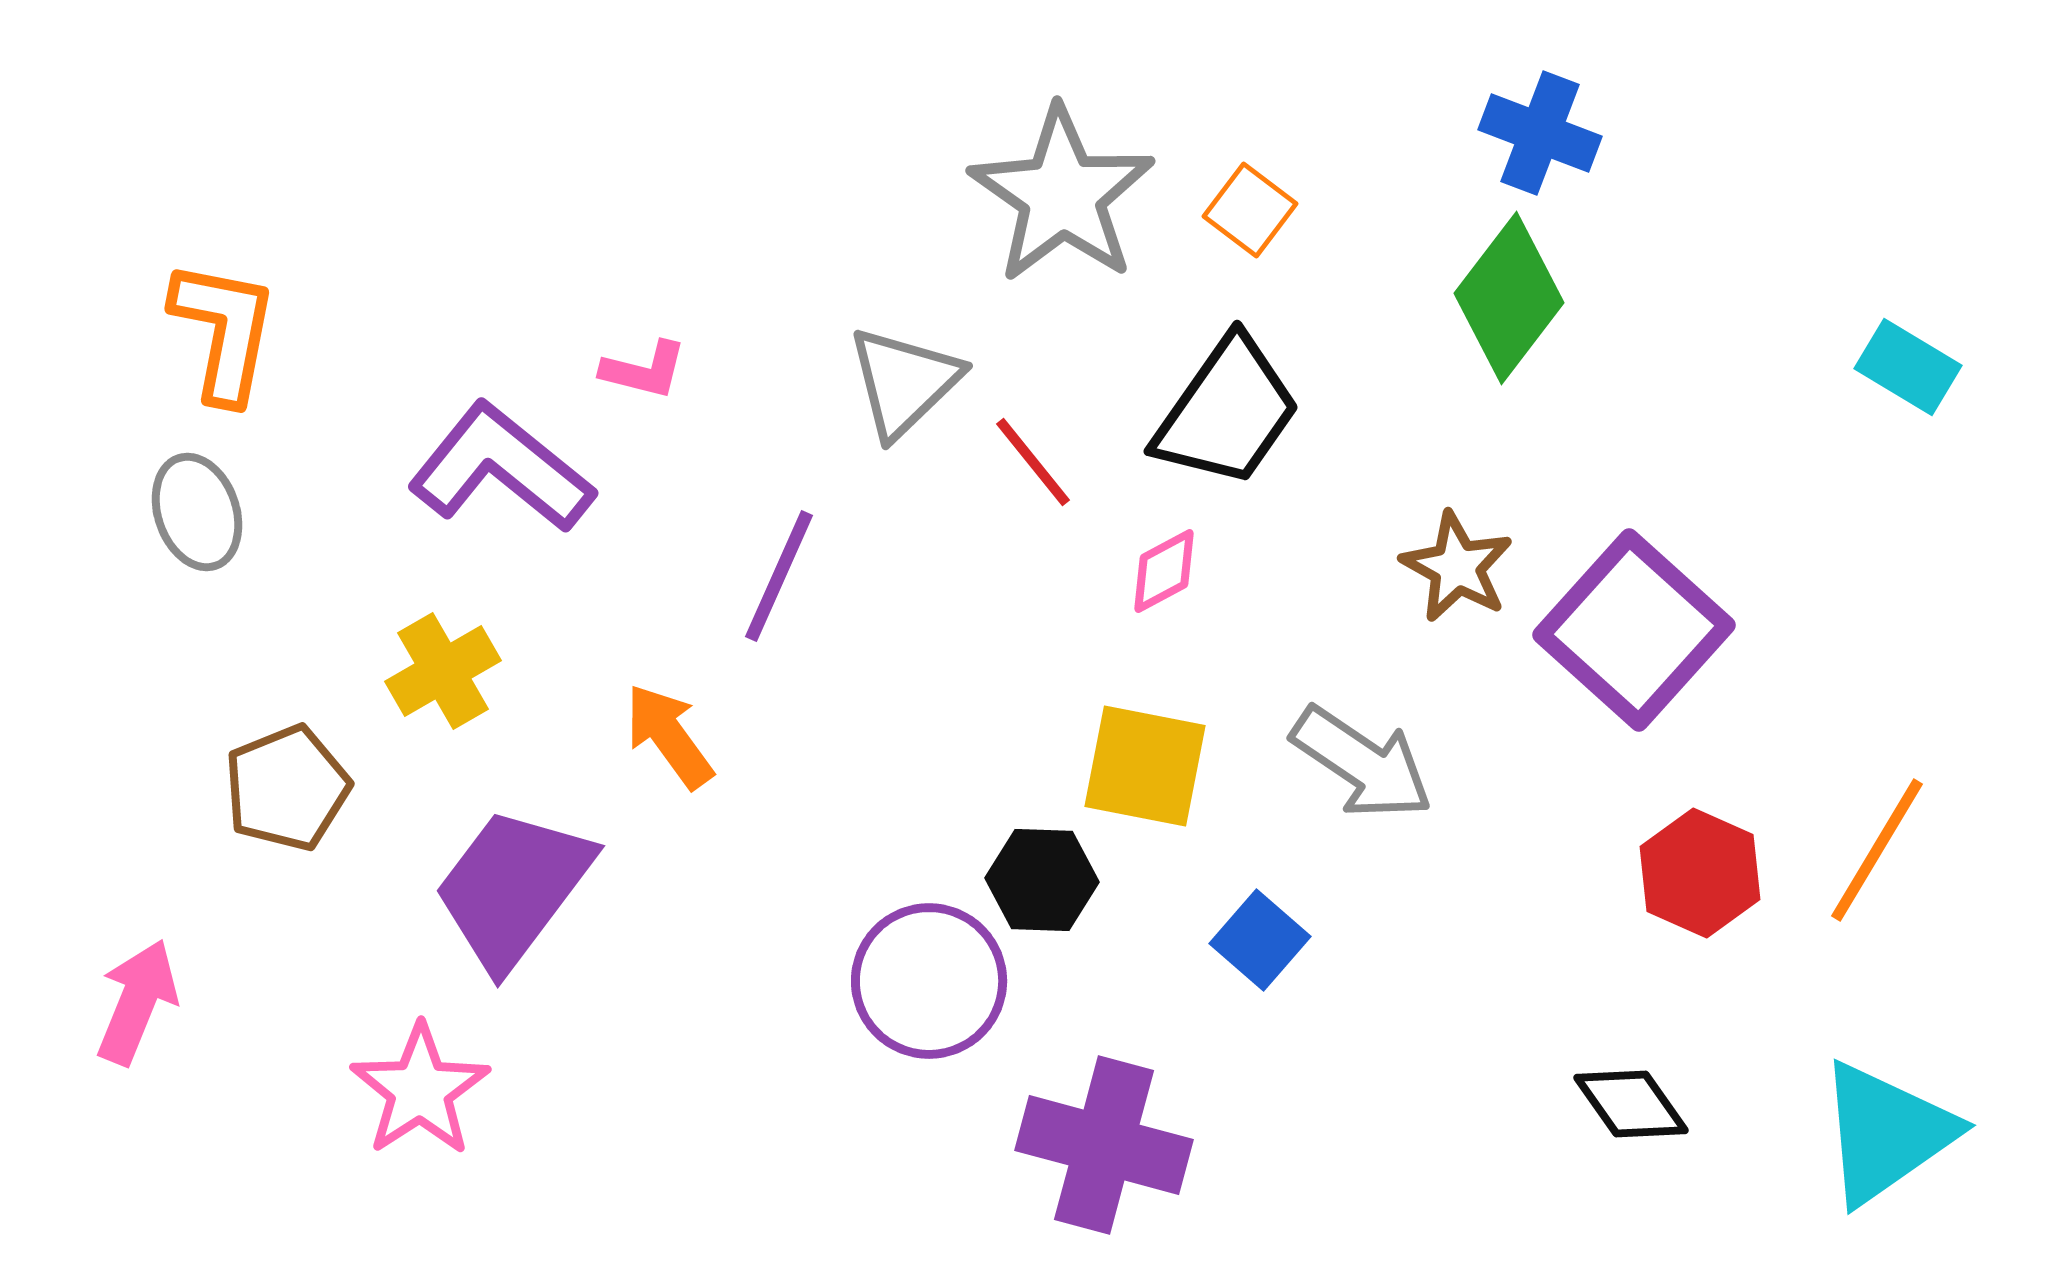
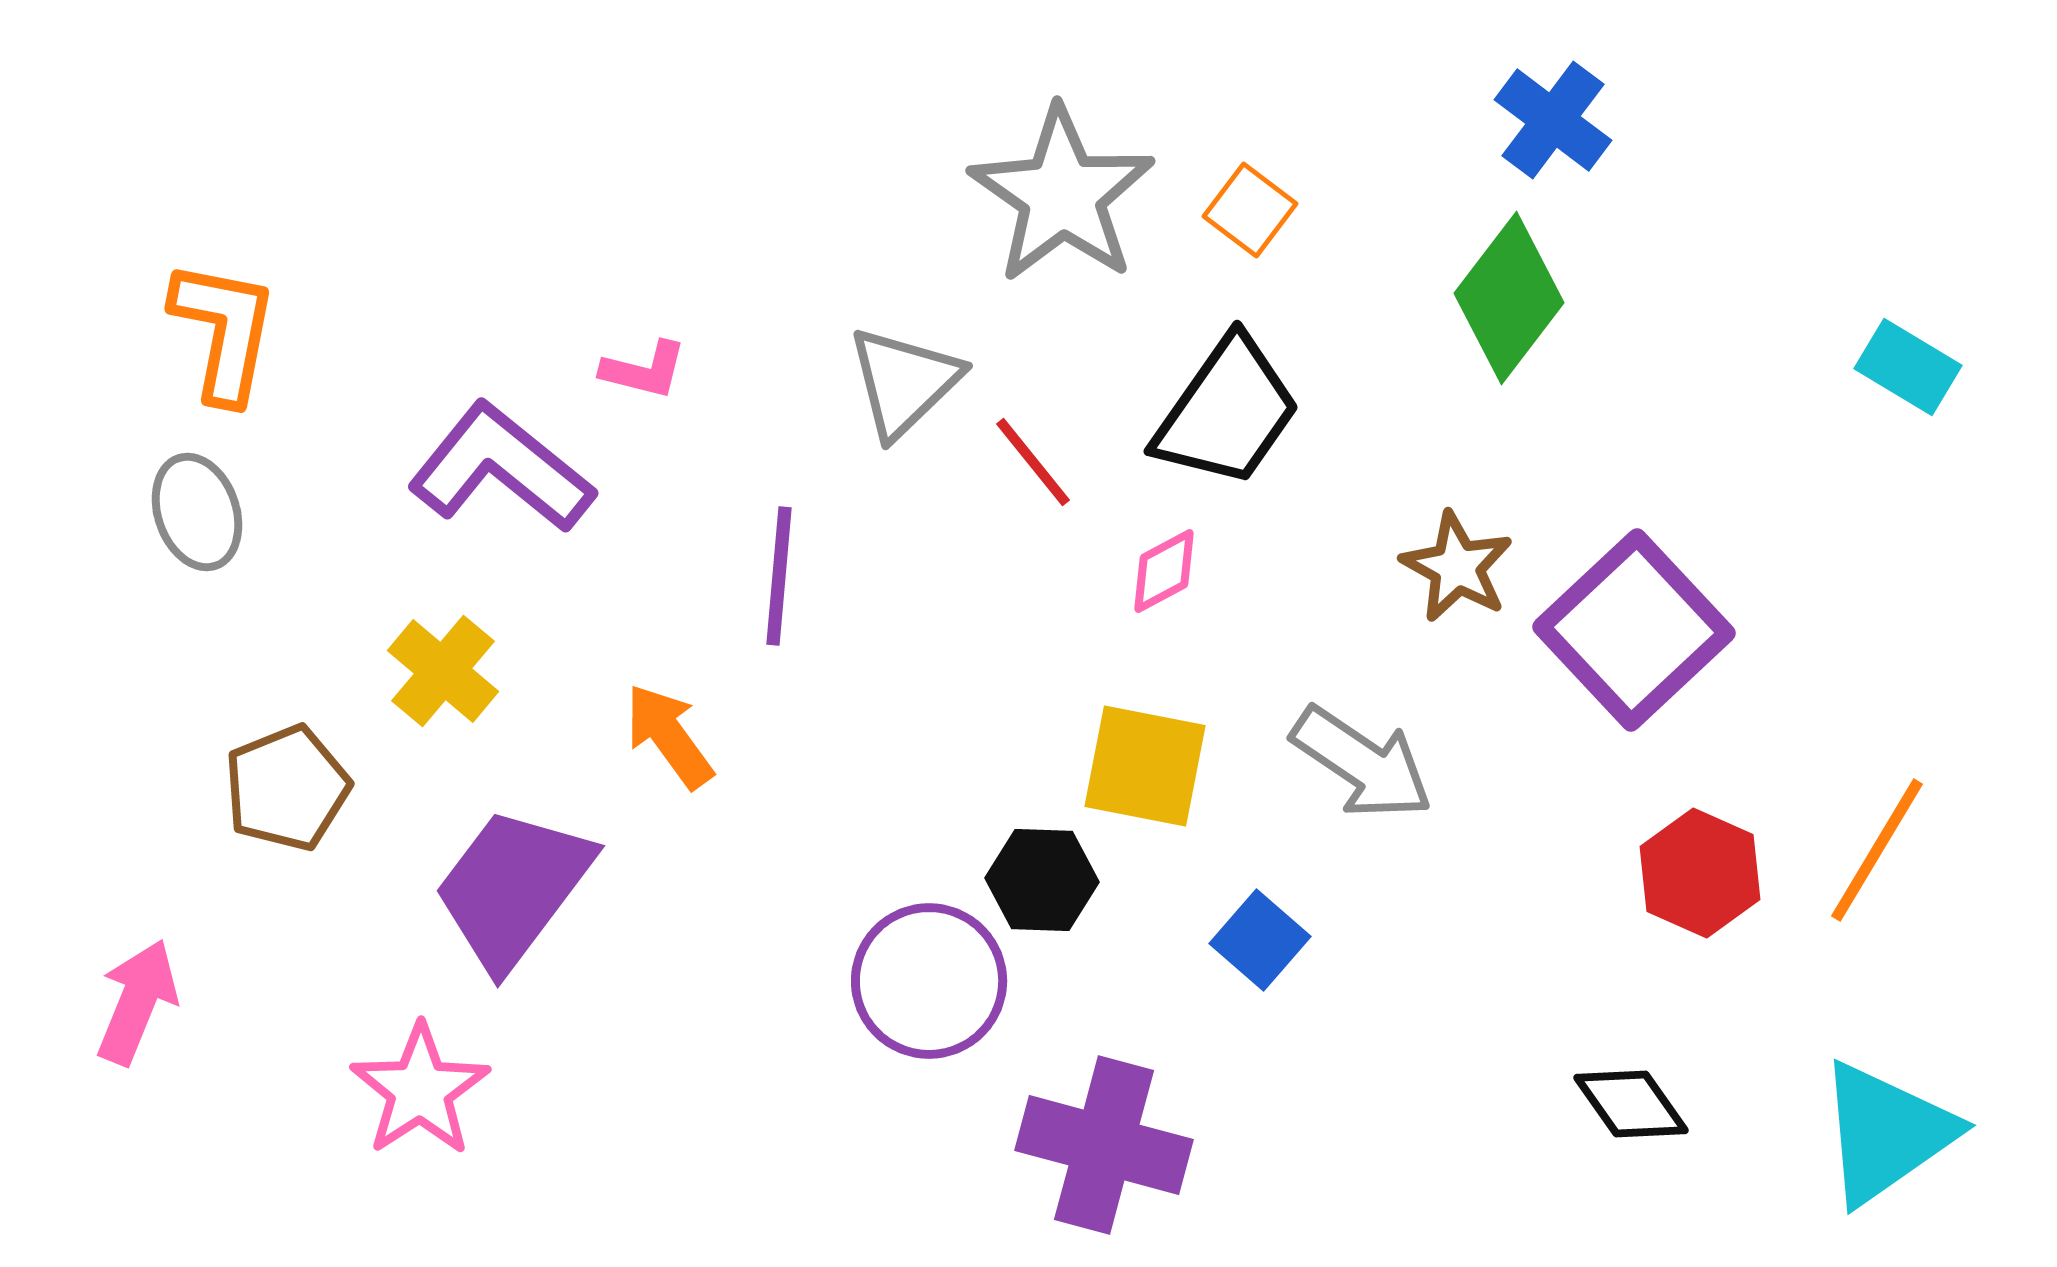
blue cross: moved 13 px right, 13 px up; rotated 16 degrees clockwise
purple line: rotated 19 degrees counterclockwise
purple square: rotated 5 degrees clockwise
yellow cross: rotated 20 degrees counterclockwise
